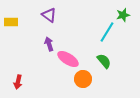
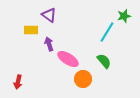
green star: moved 1 px right, 1 px down
yellow rectangle: moved 20 px right, 8 px down
